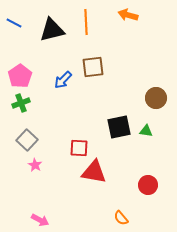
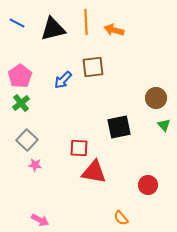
orange arrow: moved 14 px left, 15 px down
blue line: moved 3 px right
black triangle: moved 1 px right, 1 px up
green cross: rotated 18 degrees counterclockwise
green triangle: moved 18 px right, 6 px up; rotated 40 degrees clockwise
pink star: rotated 24 degrees counterclockwise
